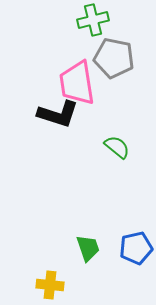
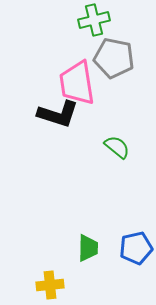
green cross: moved 1 px right
green trapezoid: rotated 20 degrees clockwise
yellow cross: rotated 12 degrees counterclockwise
